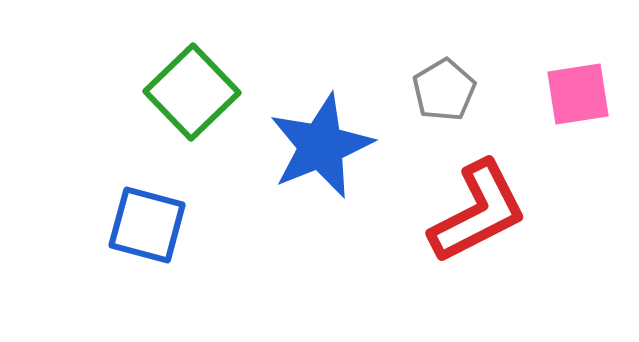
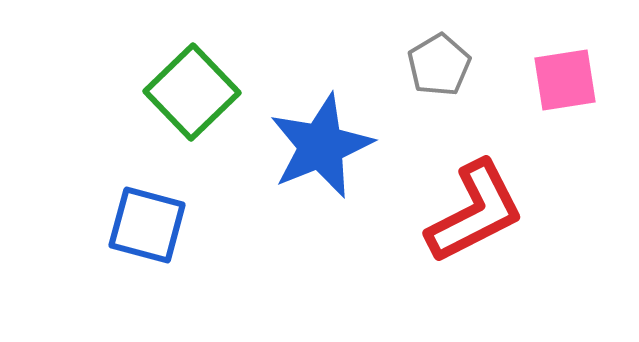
gray pentagon: moved 5 px left, 25 px up
pink square: moved 13 px left, 14 px up
red L-shape: moved 3 px left
